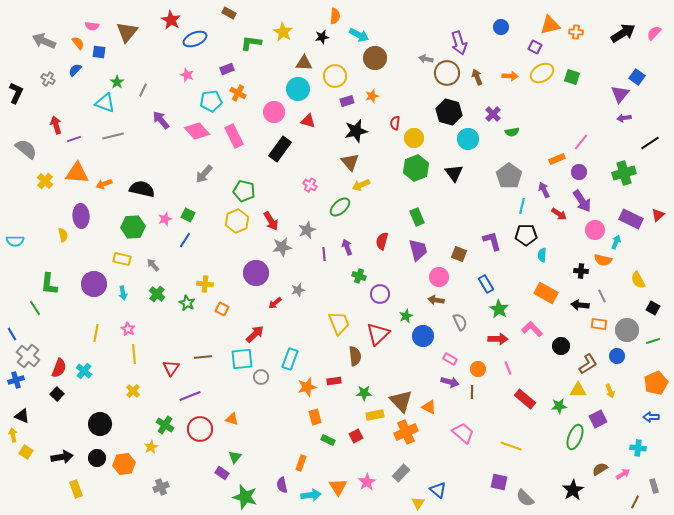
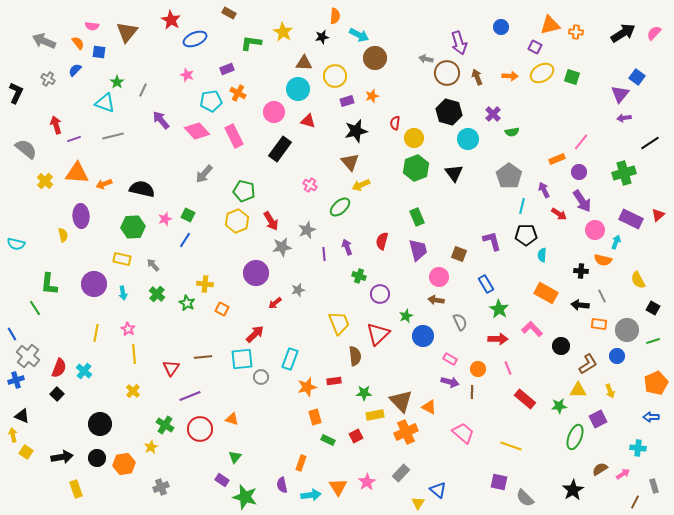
cyan semicircle at (15, 241): moved 1 px right, 3 px down; rotated 12 degrees clockwise
purple rectangle at (222, 473): moved 7 px down
